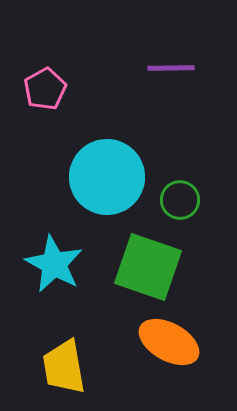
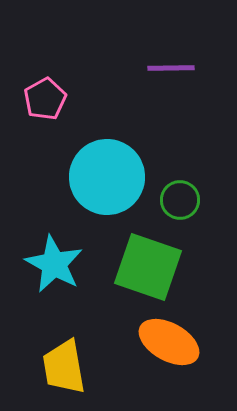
pink pentagon: moved 10 px down
